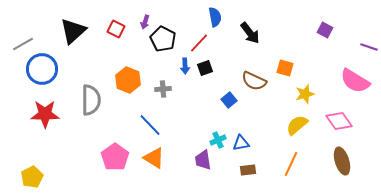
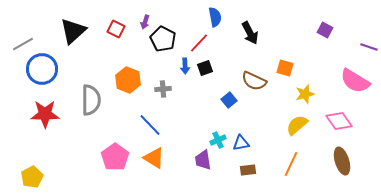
black arrow: rotated 10 degrees clockwise
